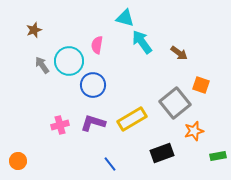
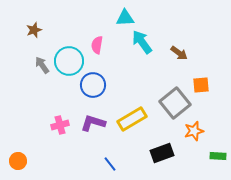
cyan triangle: rotated 18 degrees counterclockwise
orange square: rotated 24 degrees counterclockwise
green rectangle: rotated 14 degrees clockwise
